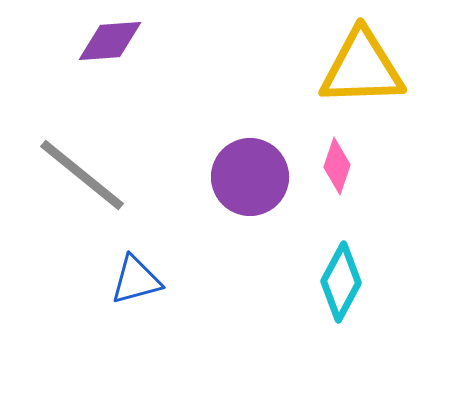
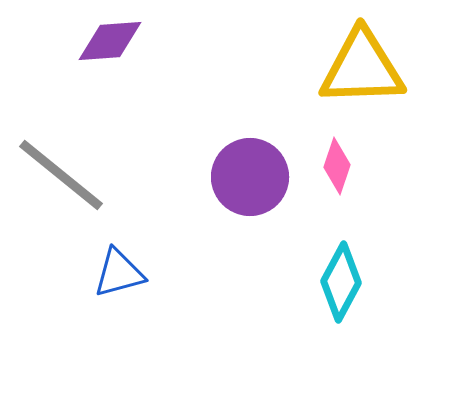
gray line: moved 21 px left
blue triangle: moved 17 px left, 7 px up
